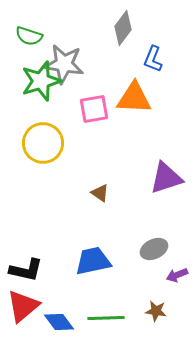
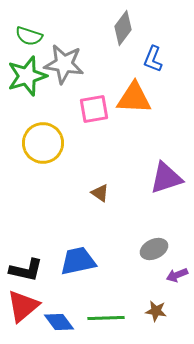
green star: moved 14 px left, 5 px up
blue trapezoid: moved 15 px left
